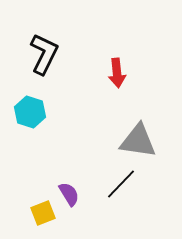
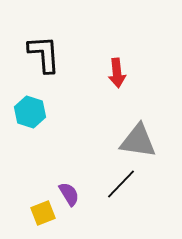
black L-shape: rotated 30 degrees counterclockwise
